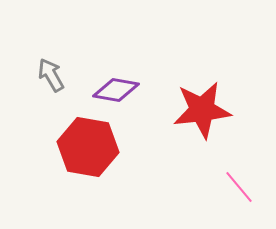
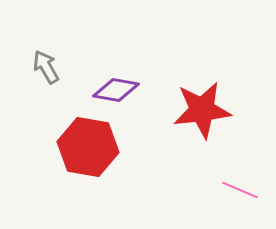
gray arrow: moved 5 px left, 8 px up
pink line: moved 1 px right, 3 px down; rotated 27 degrees counterclockwise
